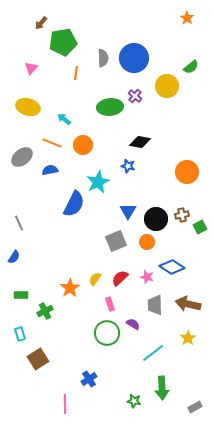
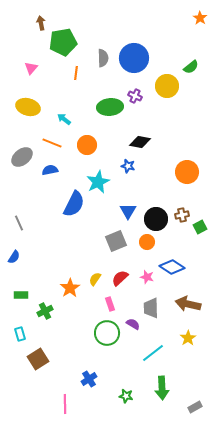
orange star at (187, 18): moved 13 px right
brown arrow at (41, 23): rotated 128 degrees clockwise
purple cross at (135, 96): rotated 16 degrees counterclockwise
orange circle at (83, 145): moved 4 px right
gray trapezoid at (155, 305): moved 4 px left, 3 px down
green star at (134, 401): moved 8 px left, 5 px up
